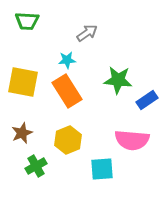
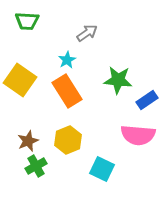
cyan star: rotated 24 degrees counterclockwise
yellow square: moved 3 px left, 2 px up; rotated 24 degrees clockwise
brown star: moved 6 px right, 8 px down
pink semicircle: moved 6 px right, 5 px up
cyan square: rotated 30 degrees clockwise
